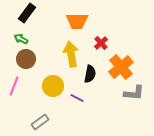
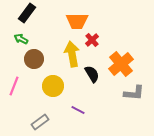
red cross: moved 9 px left, 3 px up
yellow arrow: moved 1 px right
brown circle: moved 8 px right
orange cross: moved 3 px up
black semicircle: moved 2 px right; rotated 42 degrees counterclockwise
purple line: moved 1 px right, 12 px down
